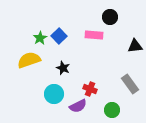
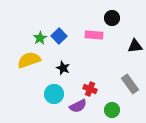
black circle: moved 2 px right, 1 px down
